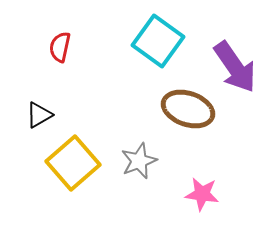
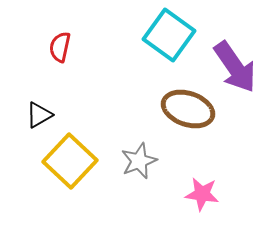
cyan square: moved 11 px right, 6 px up
yellow square: moved 3 px left, 2 px up; rotated 6 degrees counterclockwise
